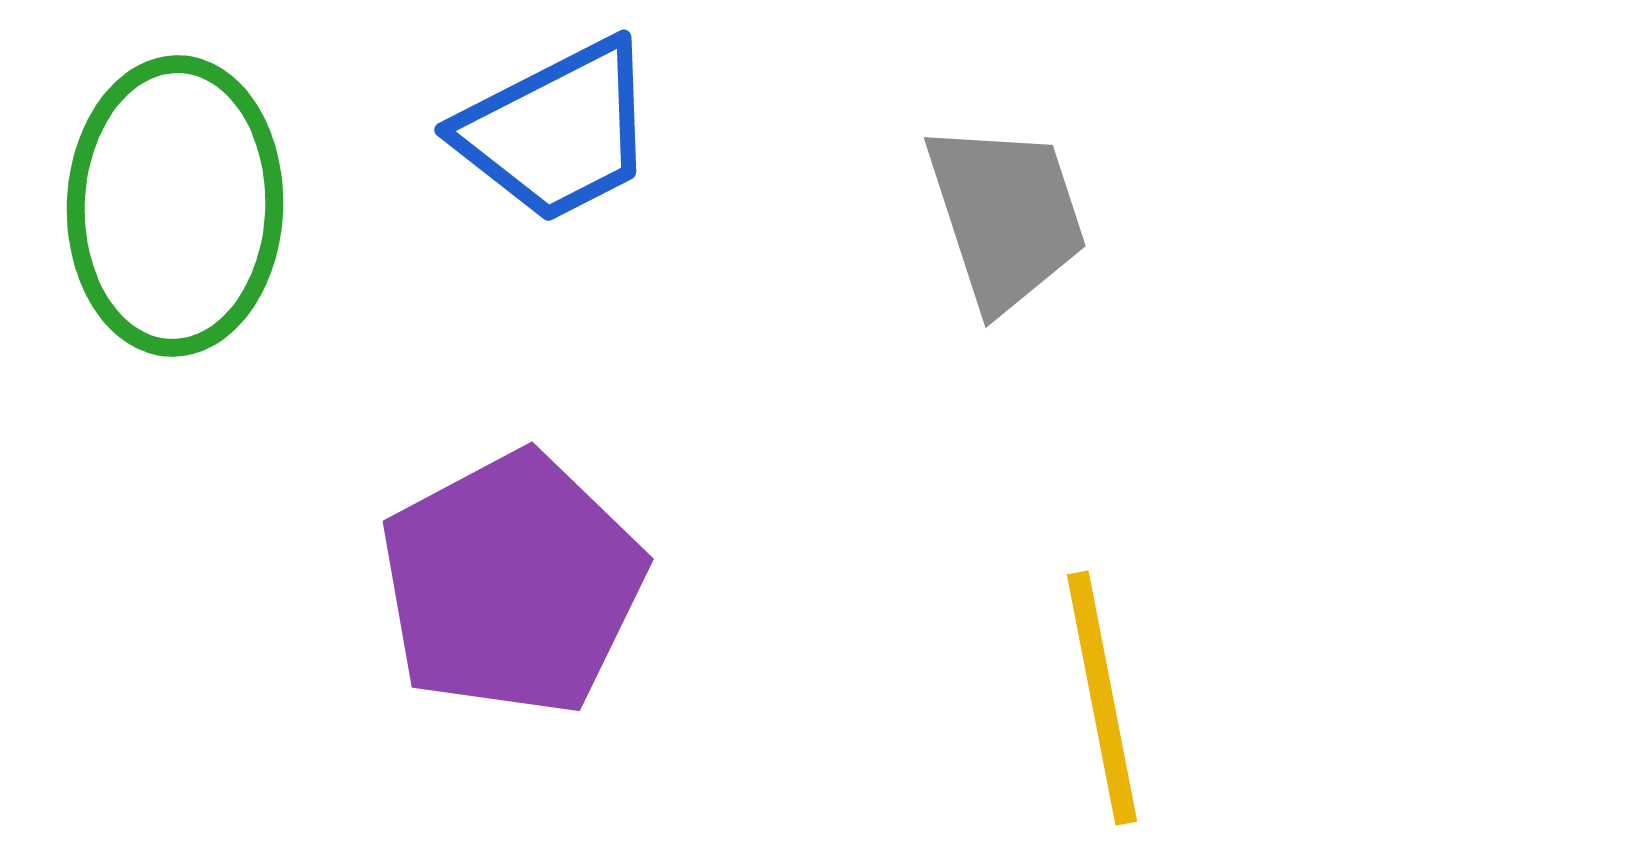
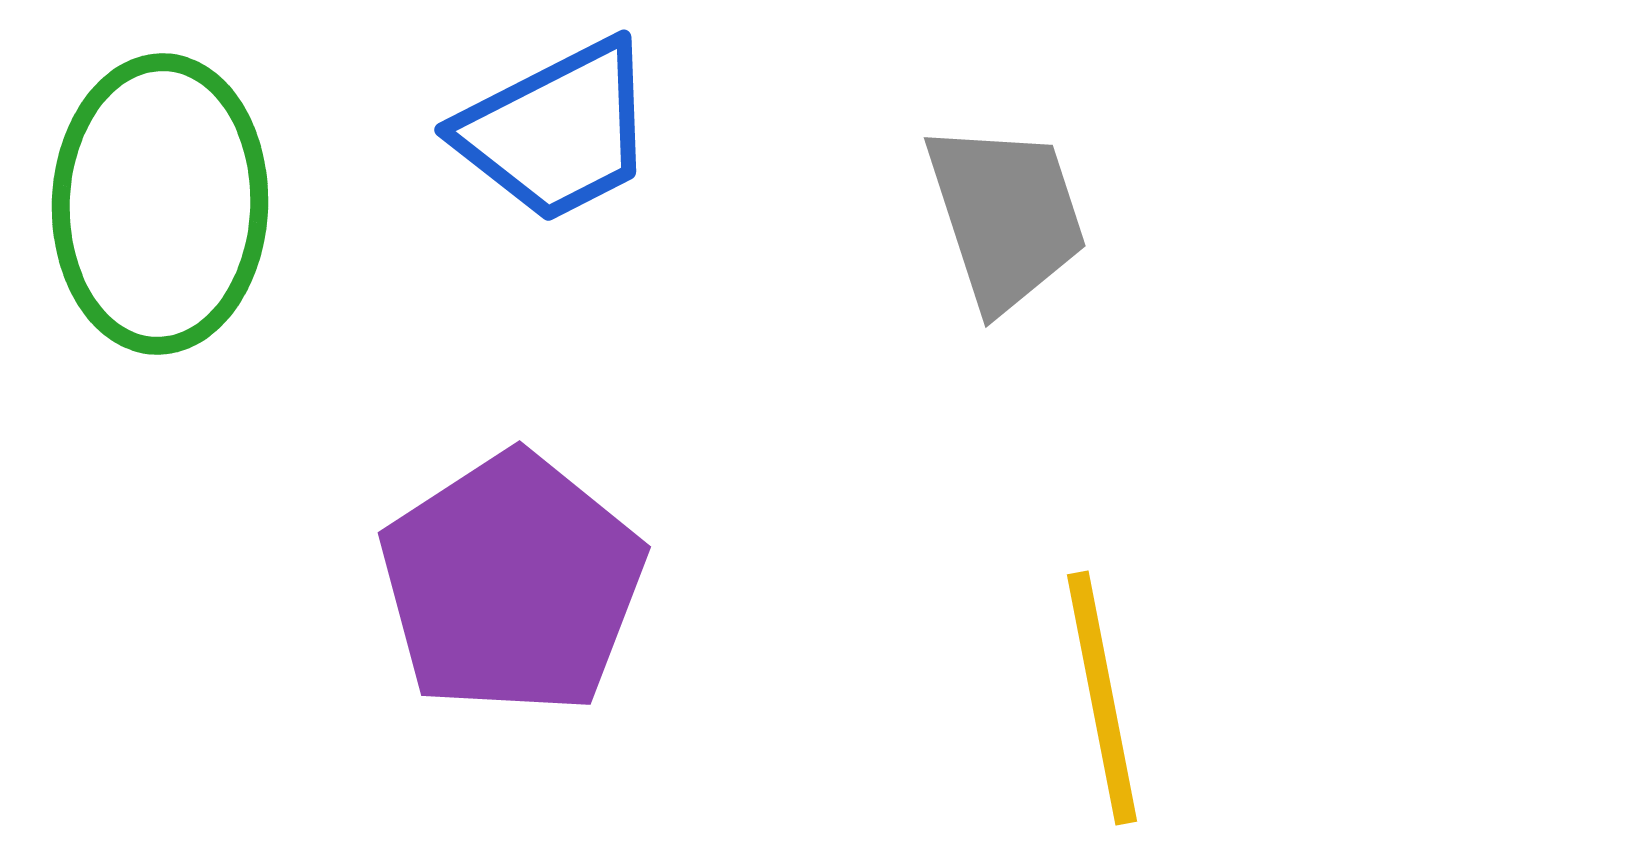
green ellipse: moved 15 px left, 2 px up
purple pentagon: rotated 5 degrees counterclockwise
